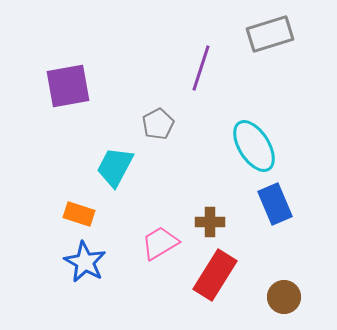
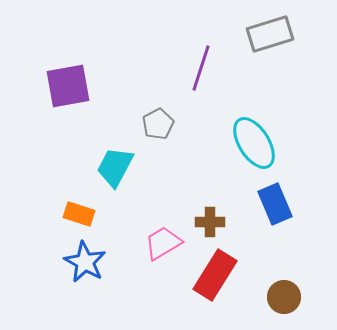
cyan ellipse: moved 3 px up
pink trapezoid: moved 3 px right
